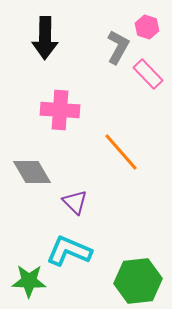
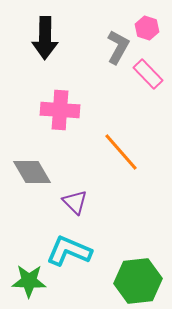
pink hexagon: moved 1 px down
